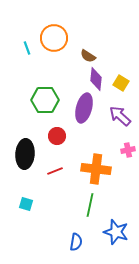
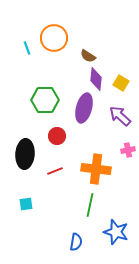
cyan square: rotated 24 degrees counterclockwise
